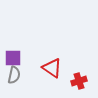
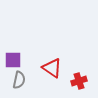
purple square: moved 2 px down
gray semicircle: moved 5 px right, 5 px down
